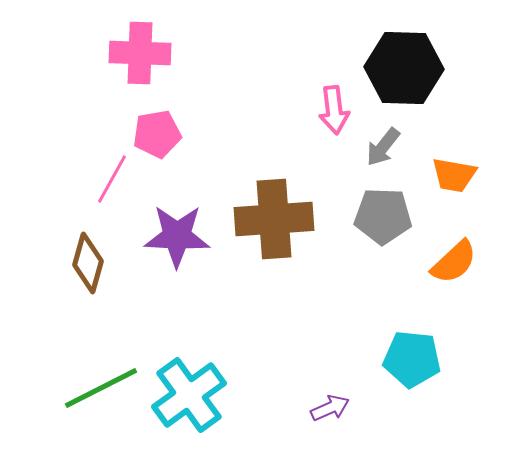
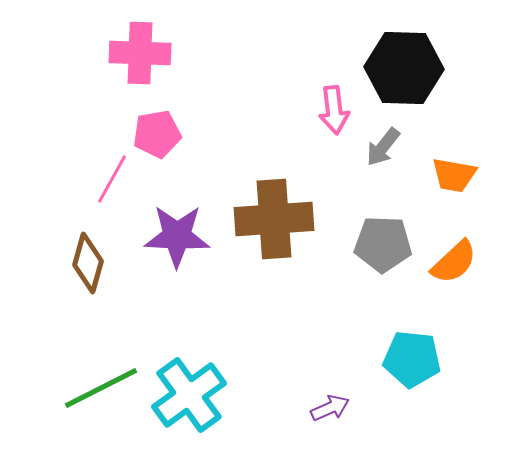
gray pentagon: moved 28 px down
